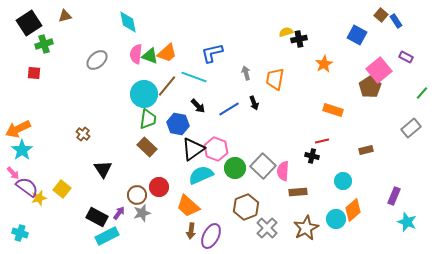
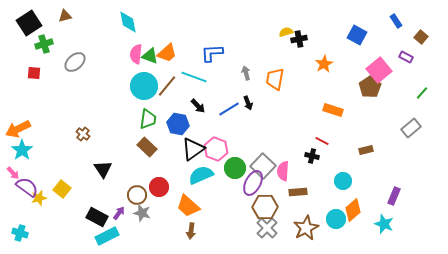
brown square at (381, 15): moved 40 px right, 22 px down
blue L-shape at (212, 53): rotated 10 degrees clockwise
gray ellipse at (97, 60): moved 22 px left, 2 px down
cyan circle at (144, 94): moved 8 px up
black arrow at (254, 103): moved 6 px left
red line at (322, 141): rotated 40 degrees clockwise
brown hexagon at (246, 207): moved 19 px right; rotated 20 degrees clockwise
gray star at (142, 213): rotated 30 degrees clockwise
cyan star at (407, 222): moved 23 px left, 2 px down
purple ellipse at (211, 236): moved 42 px right, 53 px up
